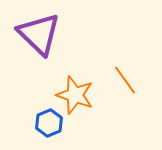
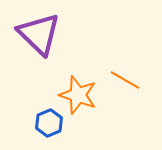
orange line: rotated 24 degrees counterclockwise
orange star: moved 3 px right
